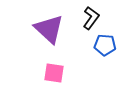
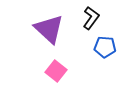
blue pentagon: moved 2 px down
pink square: moved 2 px right, 2 px up; rotated 30 degrees clockwise
